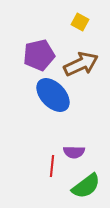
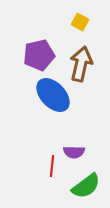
brown arrow: rotated 52 degrees counterclockwise
